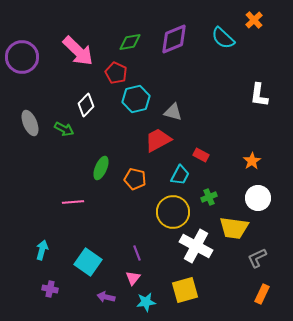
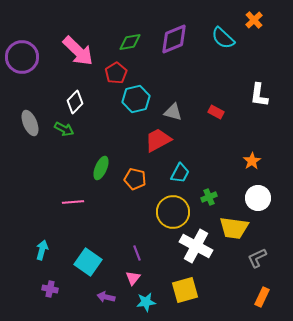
red pentagon: rotated 15 degrees clockwise
white diamond: moved 11 px left, 3 px up
red rectangle: moved 15 px right, 43 px up
cyan trapezoid: moved 2 px up
orange rectangle: moved 3 px down
